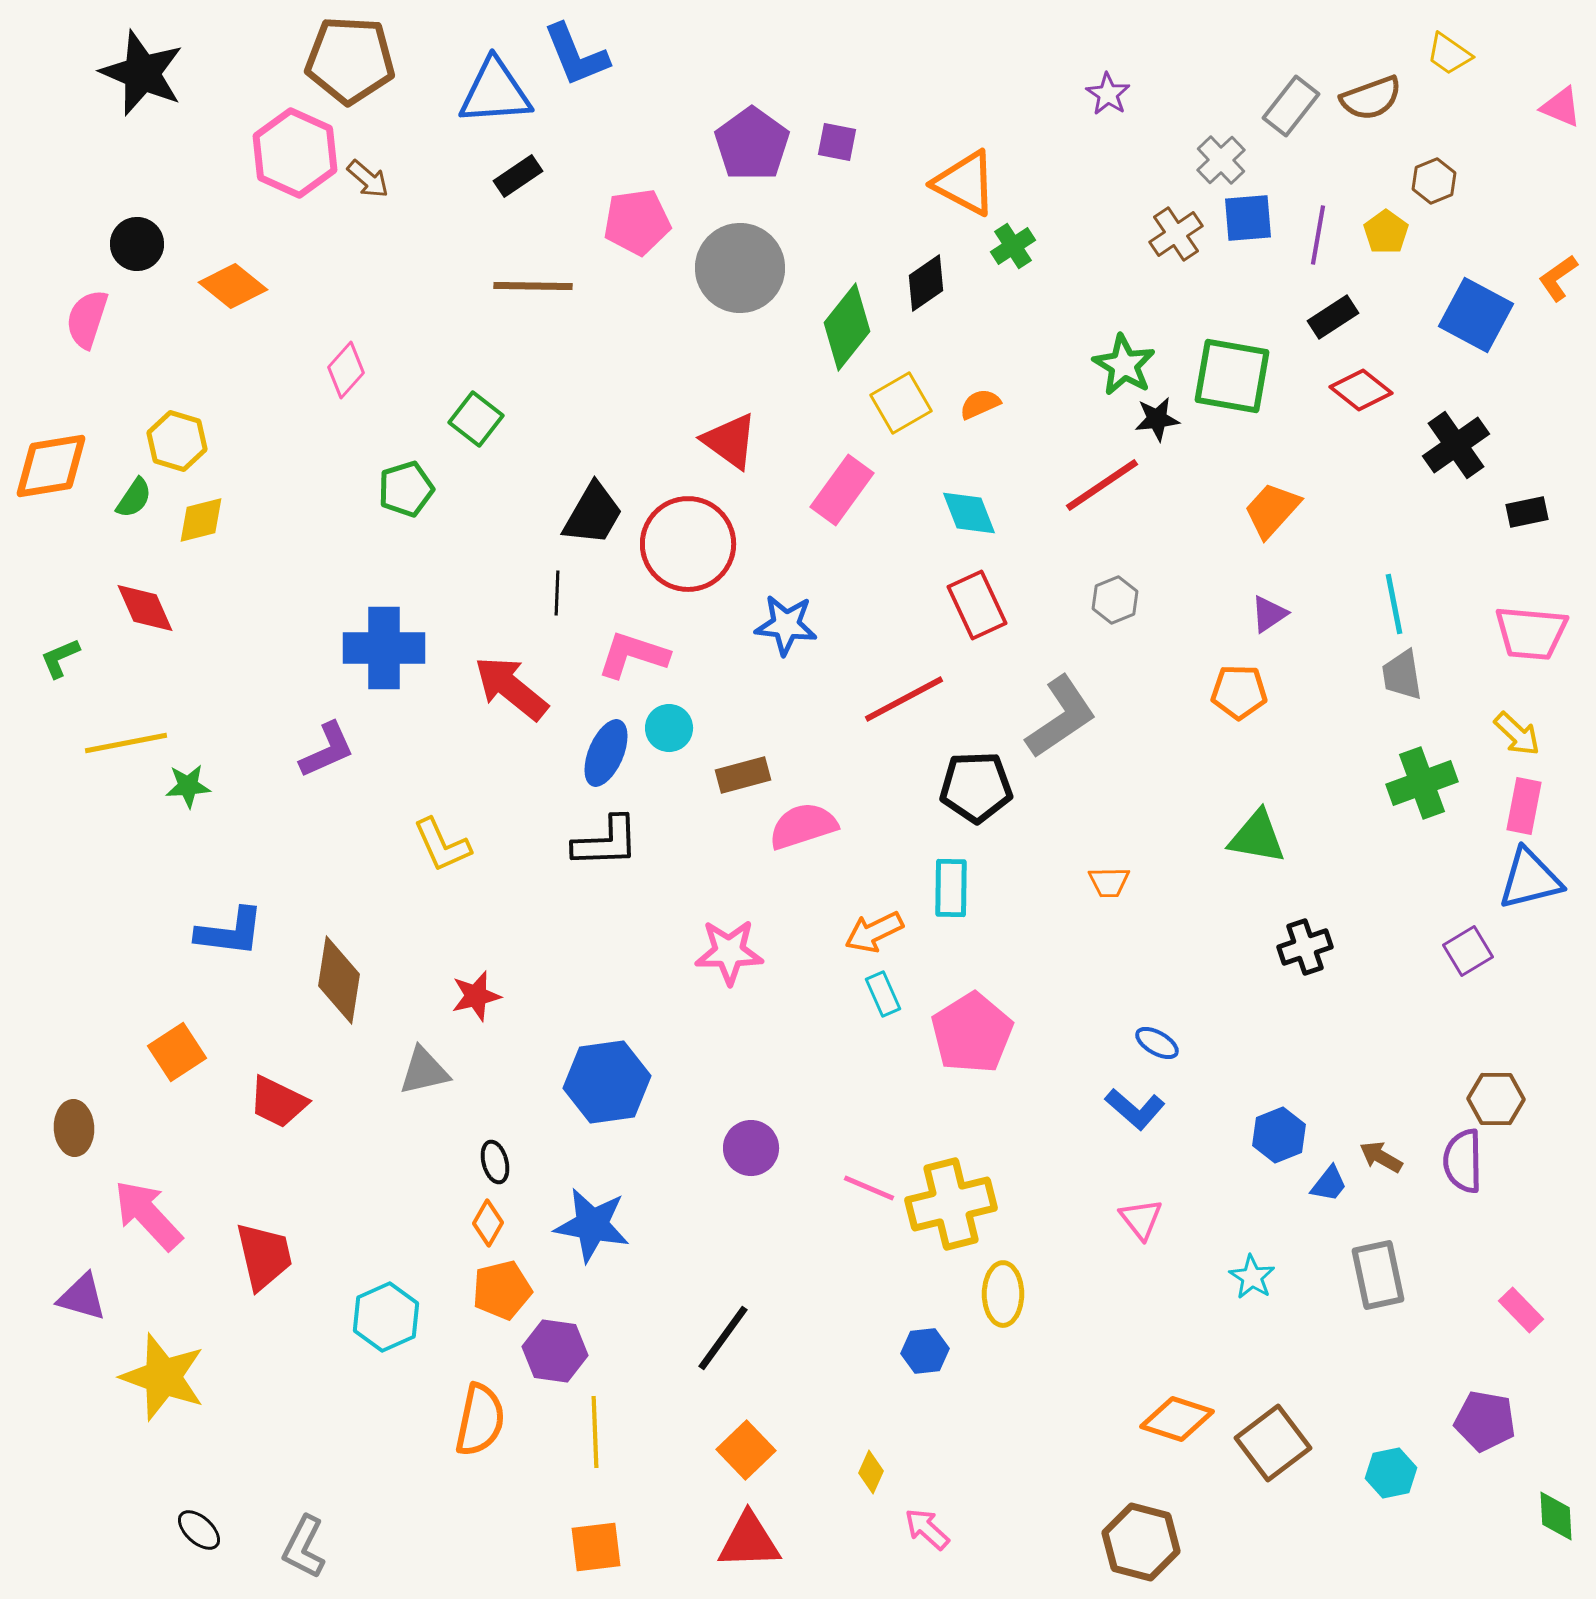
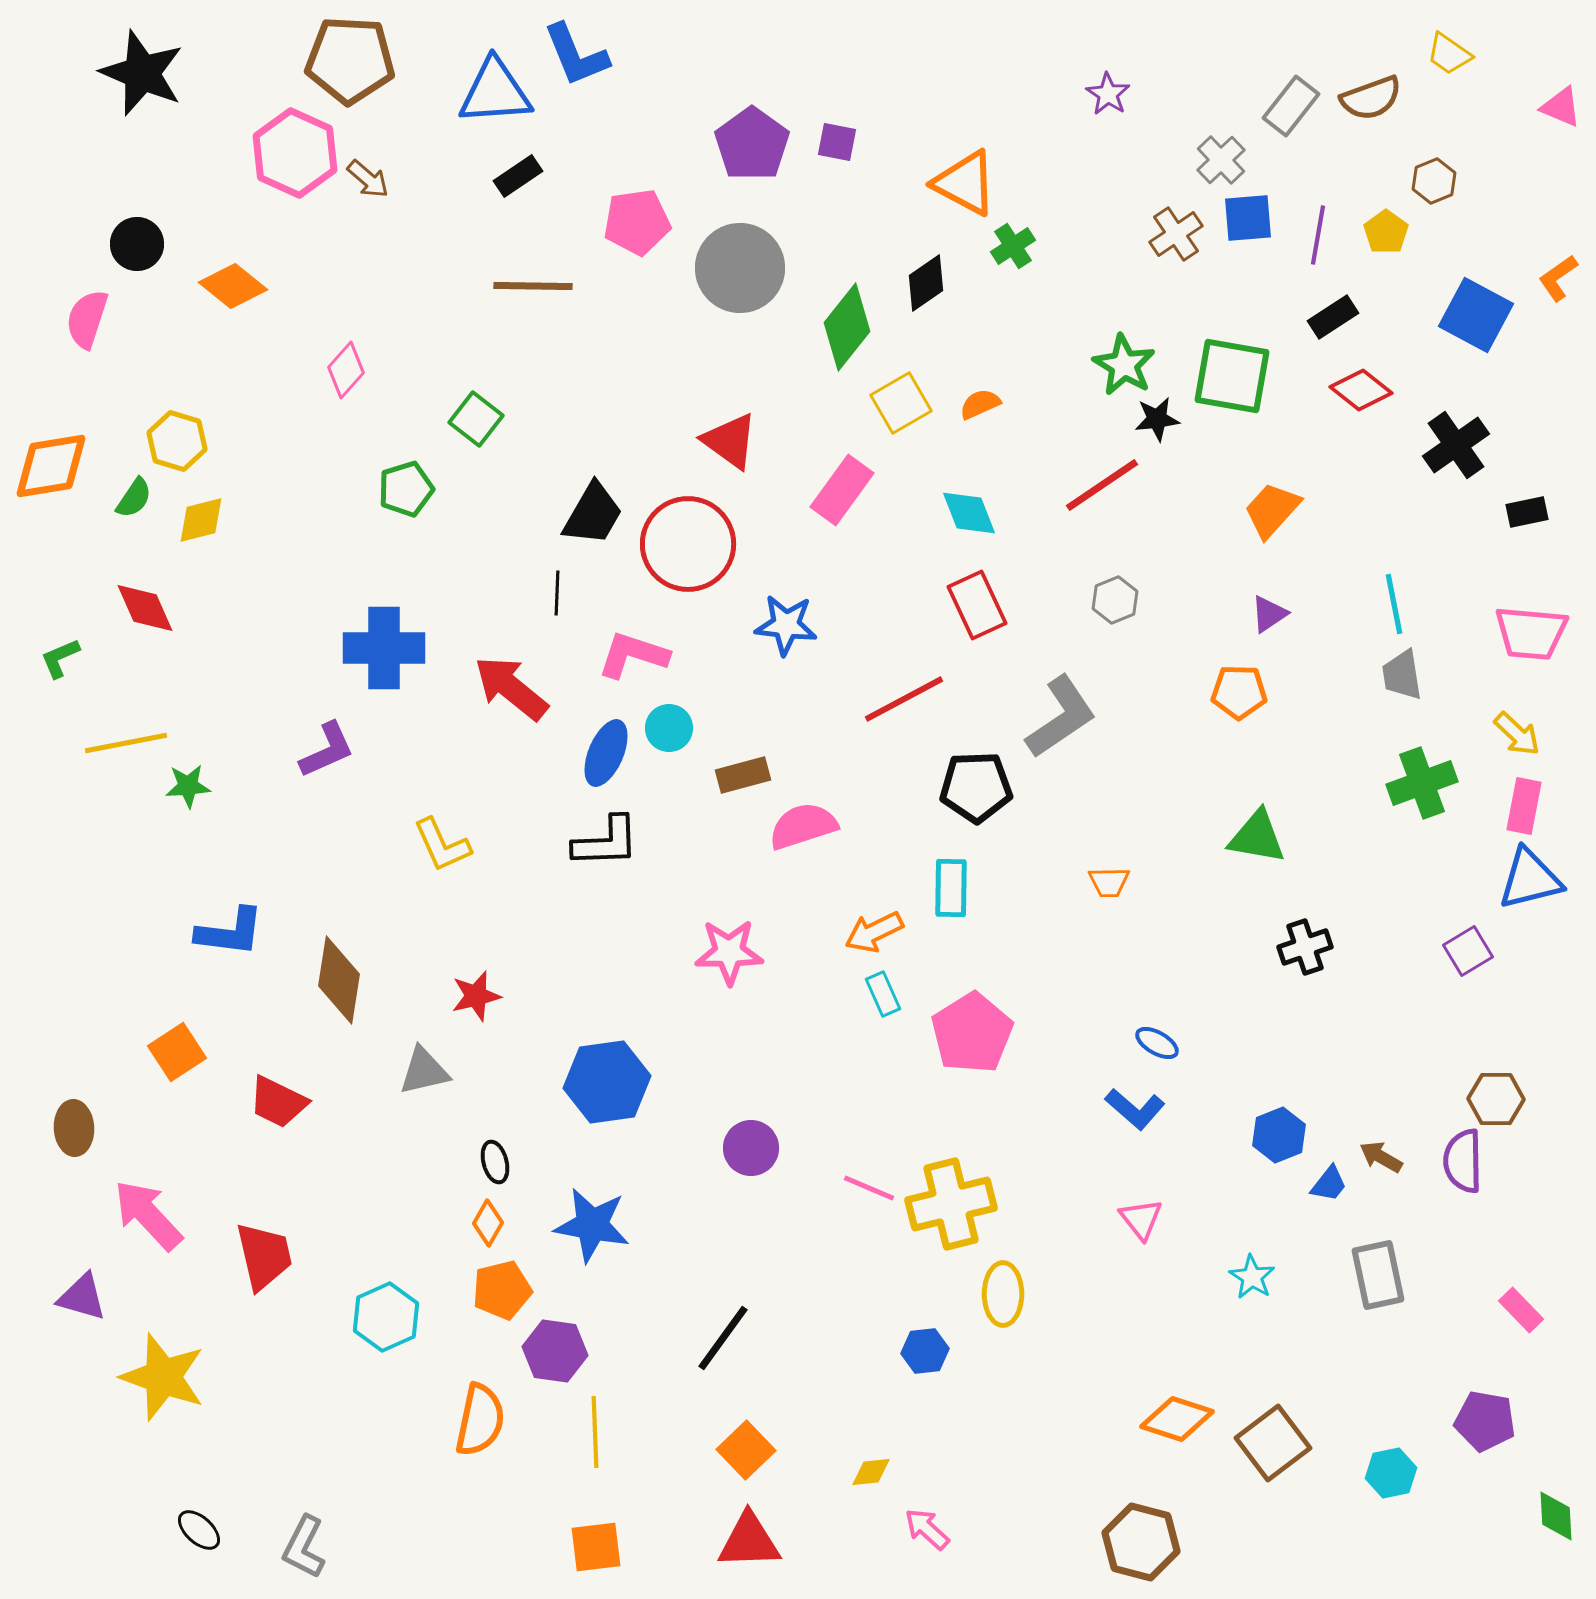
yellow diamond at (871, 1472): rotated 60 degrees clockwise
